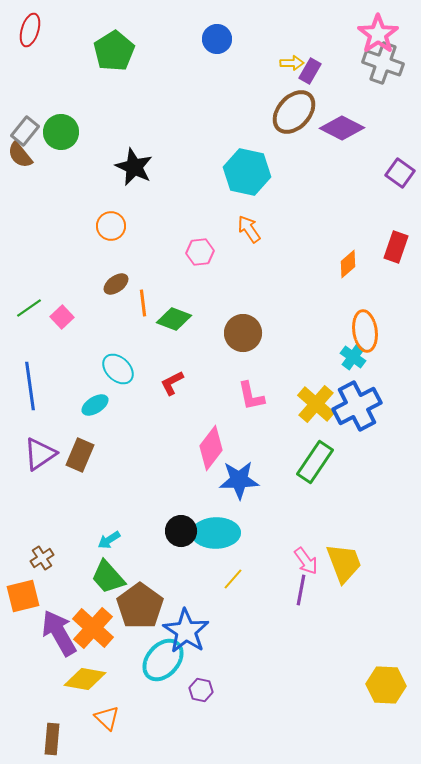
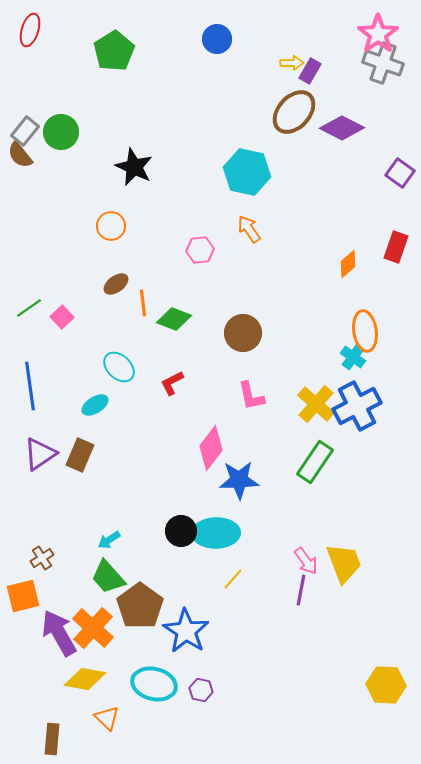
pink hexagon at (200, 252): moved 2 px up
cyan ellipse at (118, 369): moved 1 px right, 2 px up
cyan ellipse at (163, 660): moved 9 px left, 24 px down; rotated 63 degrees clockwise
